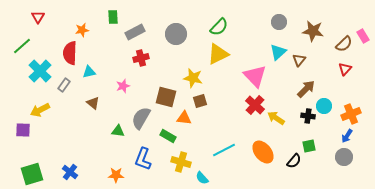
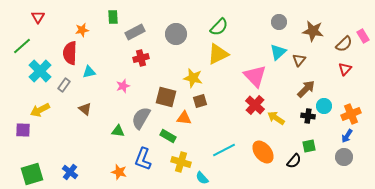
brown triangle at (93, 103): moved 8 px left, 6 px down
orange star at (116, 175): moved 3 px right, 3 px up; rotated 14 degrees clockwise
